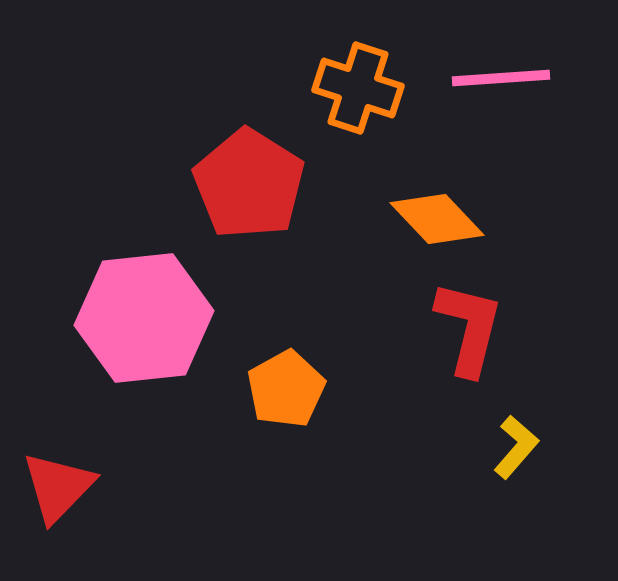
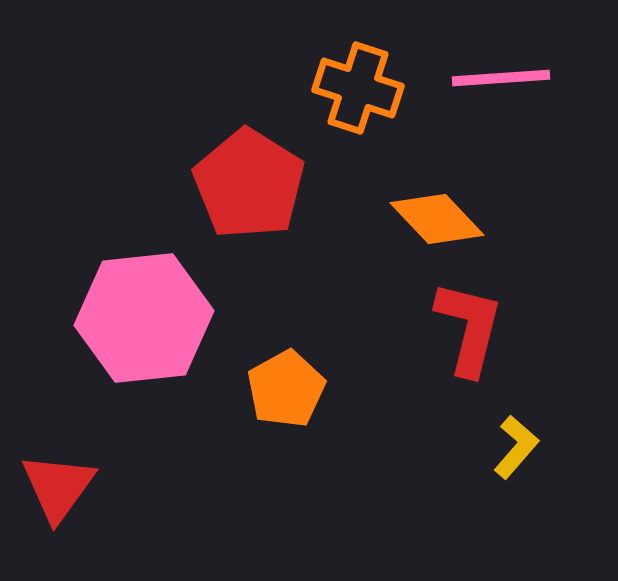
red triangle: rotated 8 degrees counterclockwise
